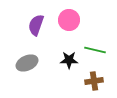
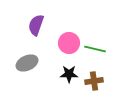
pink circle: moved 23 px down
green line: moved 1 px up
black star: moved 14 px down
